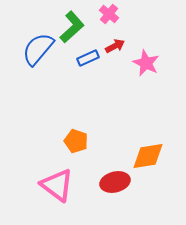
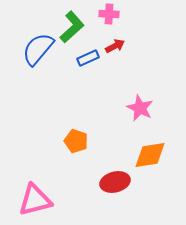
pink cross: rotated 36 degrees counterclockwise
pink star: moved 6 px left, 45 px down
orange diamond: moved 2 px right, 1 px up
pink triangle: moved 22 px left, 15 px down; rotated 51 degrees counterclockwise
